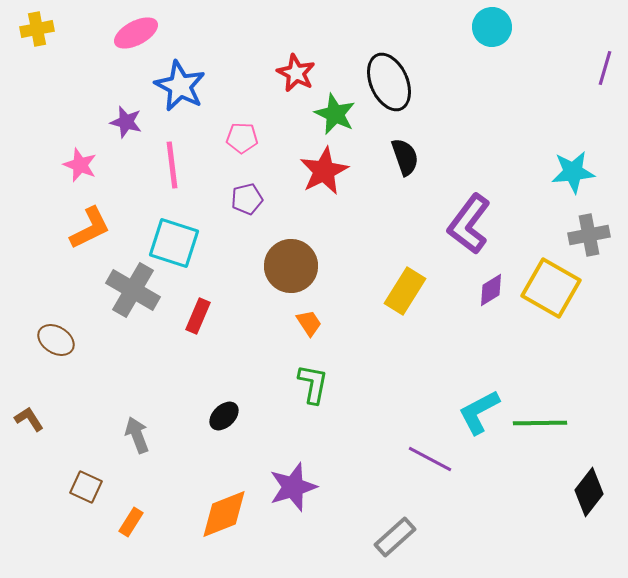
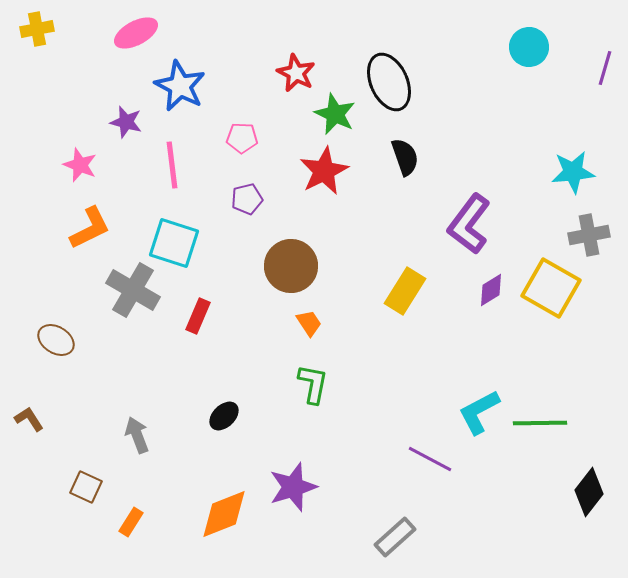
cyan circle at (492, 27): moved 37 px right, 20 px down
